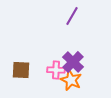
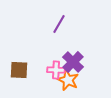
purple line: moved 13 px left, 8 px down
brown square: moved 2 px left
orange star: moved 3 px left
